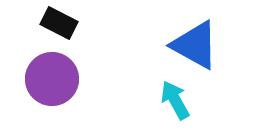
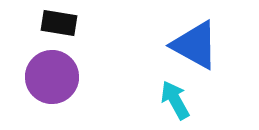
black rectangle: rotated 18 degrees counterclockwise
purple circle: moved 2 px up
